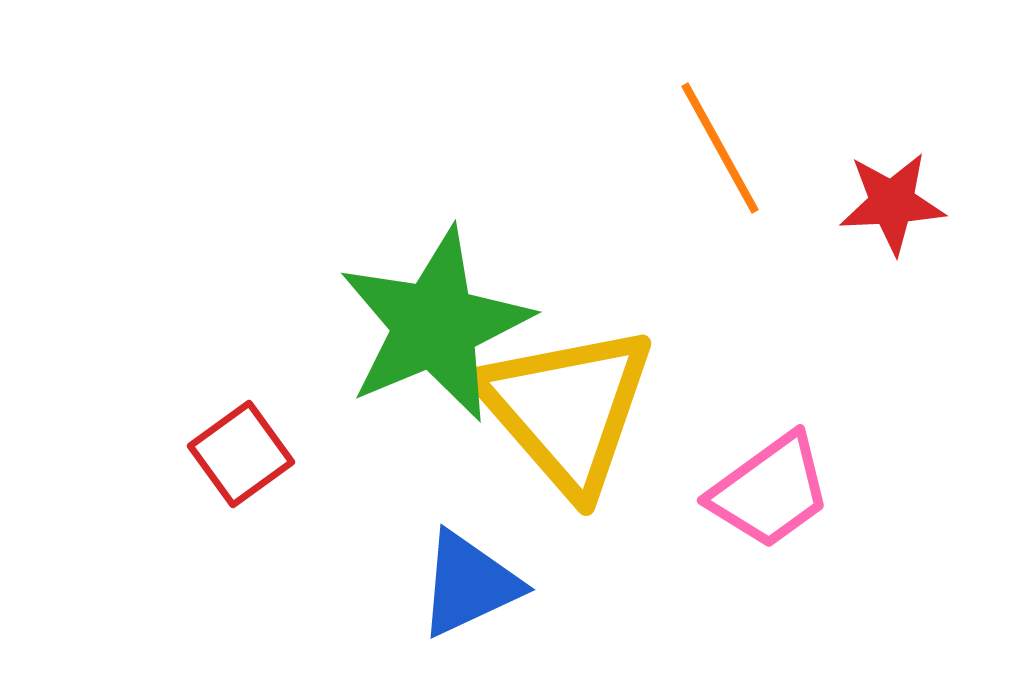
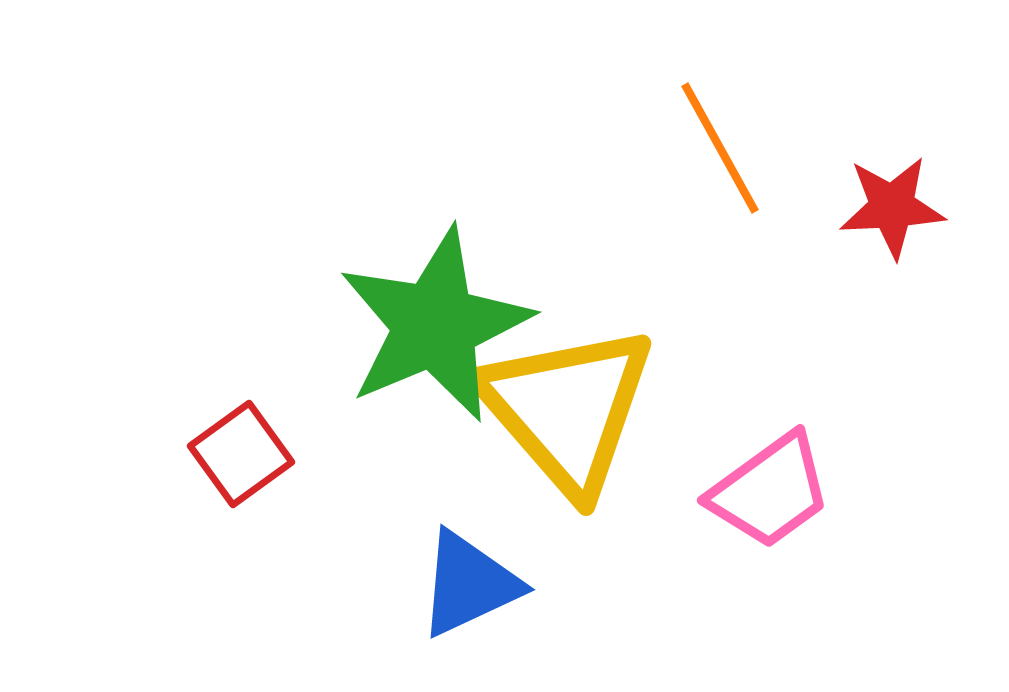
red star: moved 4 px down
